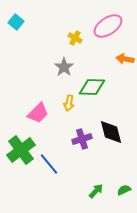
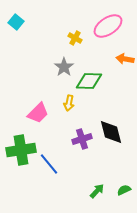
green diamond: moved 3 px left, 6 px up
green cross: rotated 28 degrees clockwise
green arrow: moved 1 px right
